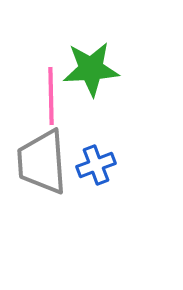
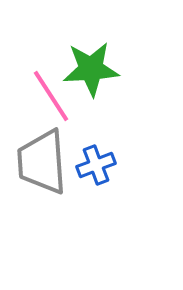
pink line: rotated 32 degrees counterclockwise
